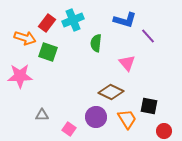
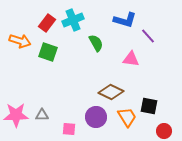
orange arrow: moved 5 px left, 3 px down
green semicircle: rotated 144 degrees clockwise
pink triangle: moved 4 px right, 4 px up; rotated 42 degrees counterclockwise
pink star: moved 4 px left, 39 px down
orange trapezoid: moved 2 px up
pink square: rotated 32 degrees counterclockwise
